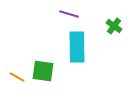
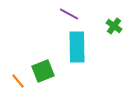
purple line: rotated 12 degrees clockwise
green square: rotated 30 degrees counterclockwise
orange line: moved 1 px right, 4 px down; rotated 21 degrees clockwise
